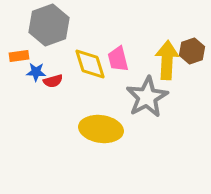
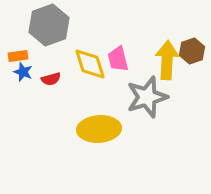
orange rectangle: moved 1 px left
blue star: moved 13 px left; rotated 18 degrees clockwise
red semicircle: moved 2 px left, 2 px up
gray star: rotated 12 degrees clockwise
yellow ellipse: moved 2 px left; rotated 12 degrees counterclockwise
